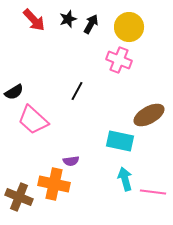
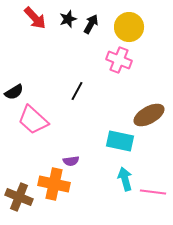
red arrow: moved 1 px right, 2 px up
